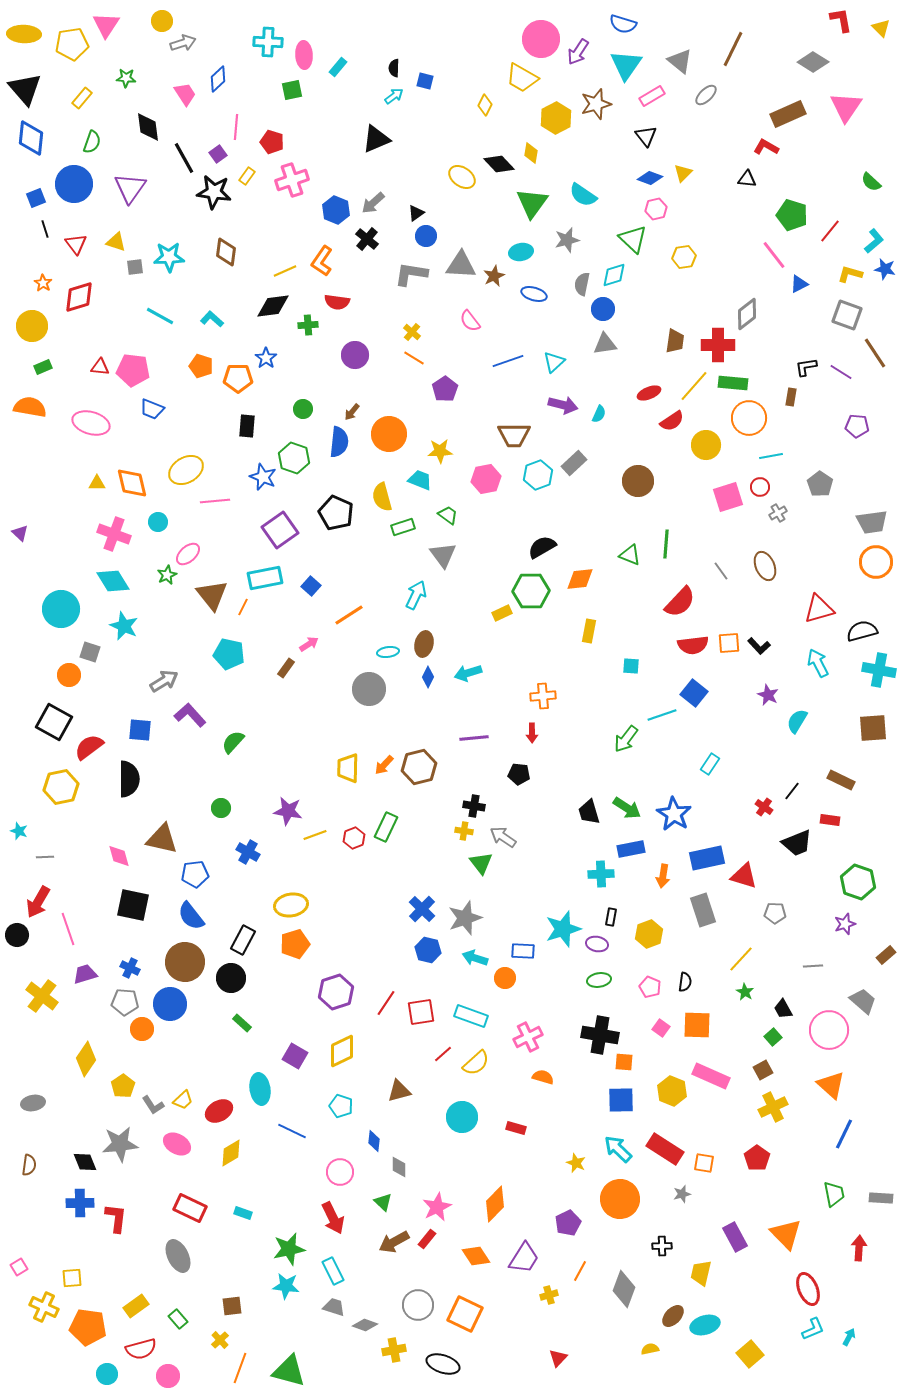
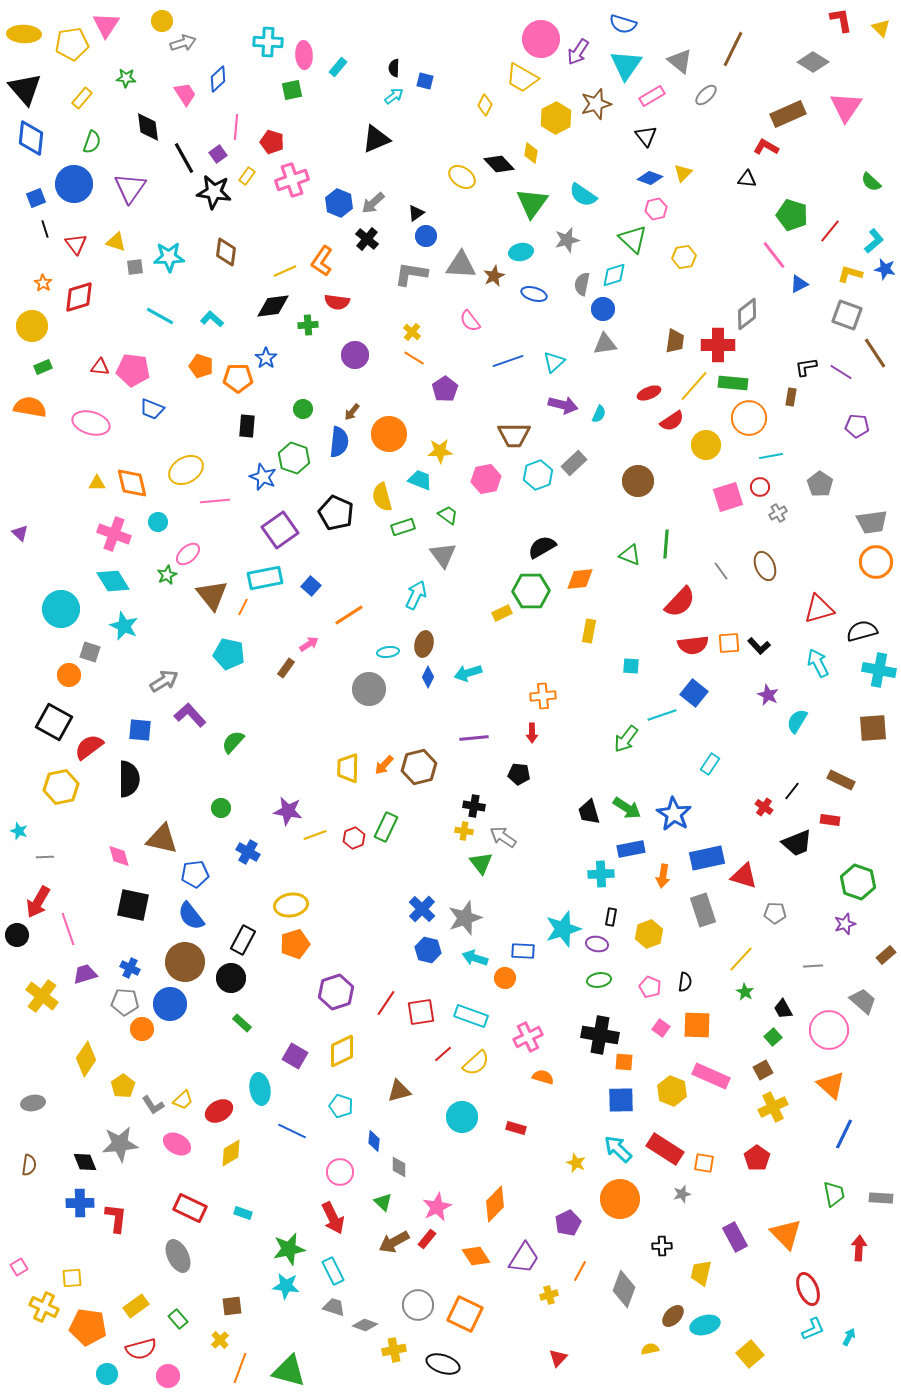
blue hexagon at (336, 210): moved 3 px right, 7 px up
